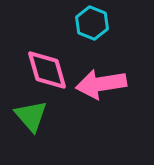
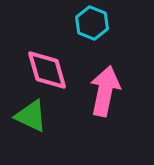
pink arrow: moved 4 px right, 7 px down; rotated 111 degrees clockwise
green triangle: rotated 24 degrees counterclockwise
